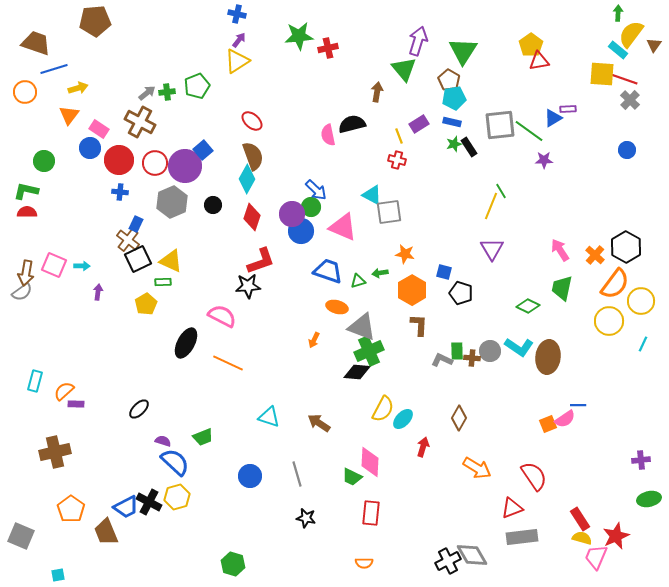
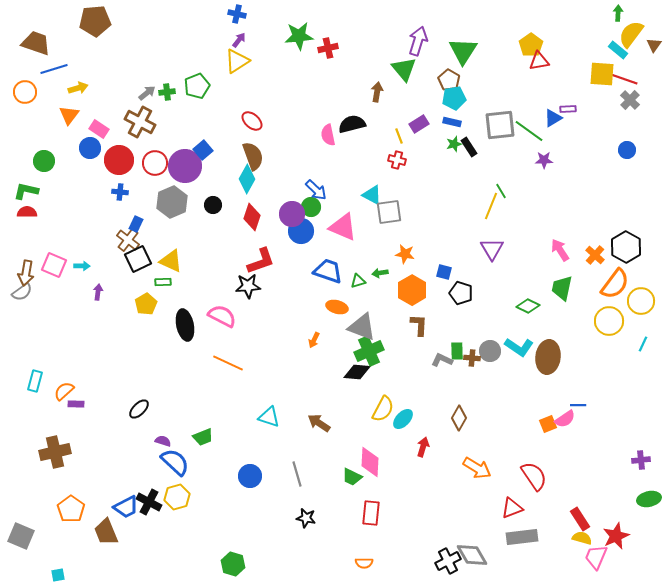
black ellipse at (186, 343): moved 1 px left, 18 px up; rotated 40 degrees counterclockwise
